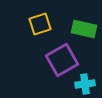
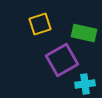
green rectangle: moved 4 px down
